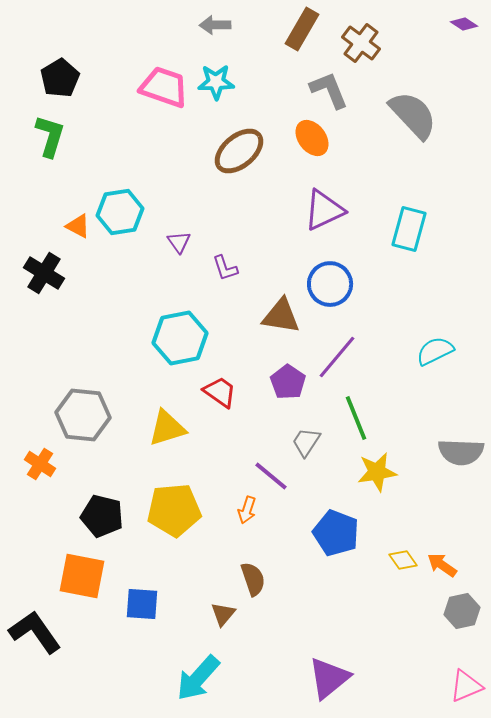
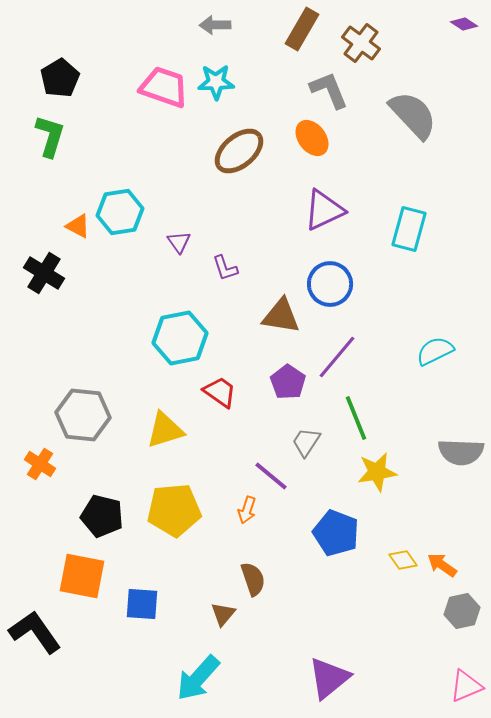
yellow triangle at (167, 428): moved 2 px left, 2 px down
